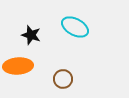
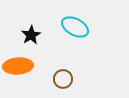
black star: rotated 24 degrees clockwise
